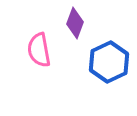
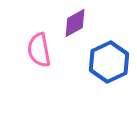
purple diamond: rotated 40 degrees clockwise
